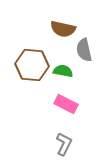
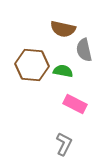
pink rectangle: moved 9 px right
